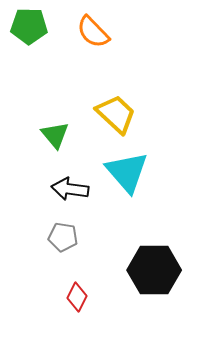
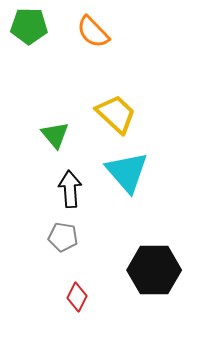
black arrow: rotated 78 degrees clockwise
